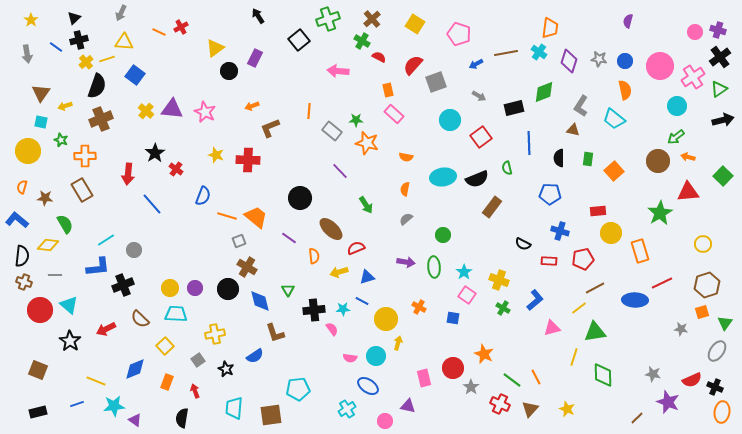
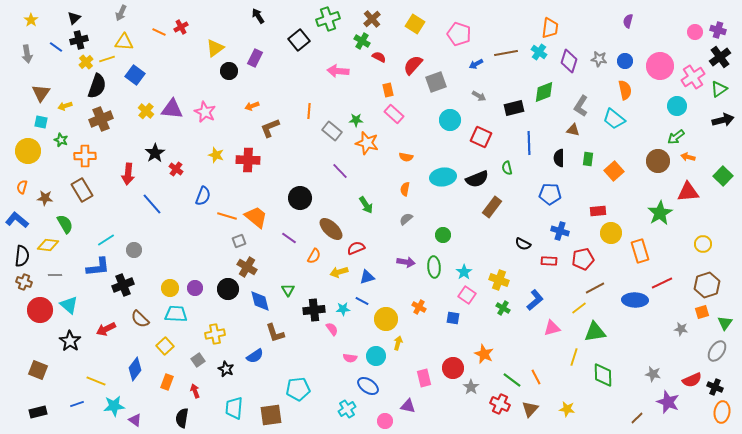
red square at (481, 137): rotated 30 degrees counterclockwise
orange semicircle at (314, 256): rotated 35 degrees clockwise
blue diamond at (135, 369): rotated 30 degrees counterclockwise
yellow star at (567, 409): rotated 14 degrees counterclockwise
